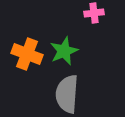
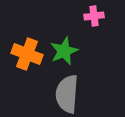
pink cross: moved 3 px down
